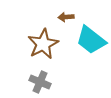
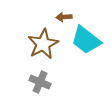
brown arrow: moved 2 px left
cyan trapezoid: moved 5 px left
